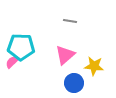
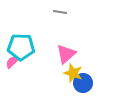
gray line: moved 10 px left, 9 px up
pink triangle: moved 1 px right, 1 px up
yellow star: moved 21 px left, 7 px down; rotated 12 degrees clockwise
blue circle: moved 9 px right
